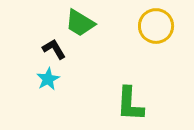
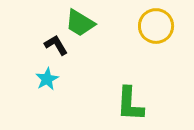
black L-shape: moved 2 px right, 4 px up
cyan star: moved 1 px left
